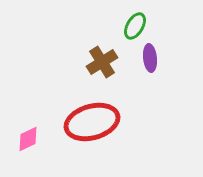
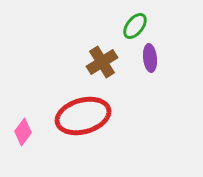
green ellipse: rotated 8 degrees clockwise
red ellipse: moved 9 px left, 6 px up
pink diamond: moved 5 px left, 7 px up; rotated 28 degrees counterclockwise
